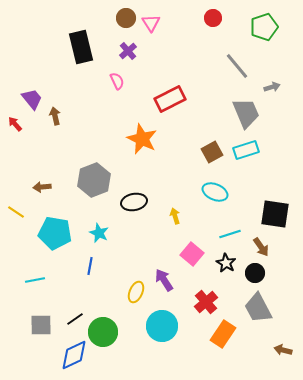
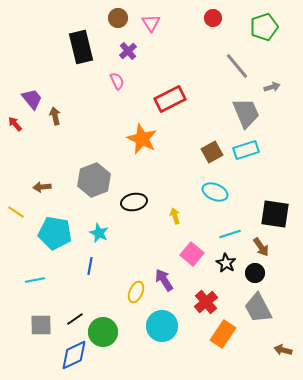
brown circle at (126, 18): moved 8 px left
